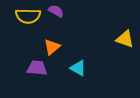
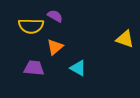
purple semicircle: moved 1 px left, 5 px down
yellow semicircle: moved 3 px right, 10 px down
orange triangle: moved 3 px right
purple trapezoid: moved 3 px left
